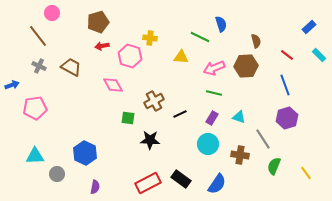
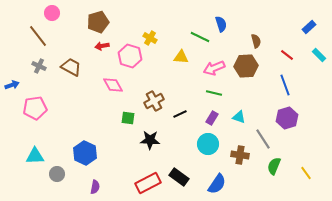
yellow cross at (150, 38): rotated 24 degrees clockwise
black rectangle at (181, 179): moved 2 px left, 2 px up
